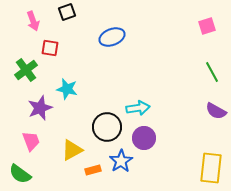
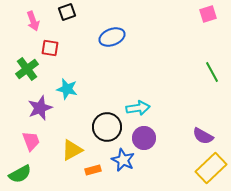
pink square: moved 1 px right, 12 px up
green cross: moved 1 px right, 1 px up
purple semicircle: moved 13 px left, 25 px down
blue star: moved 2 px right, 1 px up; rotated 15 degrees counterclockwise
yellow rectangle: rotated 40 degrees clockwise
green semicircle: rotated 65 degrees counterclockwise
